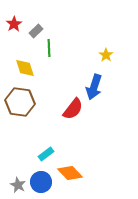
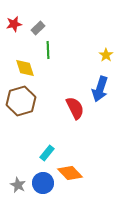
red star: rotated 21 degrees clockwise
gray rectangle: moved 2 px right, 3 px up
green line: moved 1 px left, 2 px down
blue arrow: moved 6 px right, 2 px down
brown hexagon: moved 1 px right, 1 px up; rotated 24 degrees counterclockwise
red semicircle: moved 2 px right, 1 px up; rotated 65 degrees counterclockwise
cyan rectangle: moved 1 px right, 1 px up; rotated 14 degrees counterclockwise
blue circle: moved 2 px right, 1 px down
